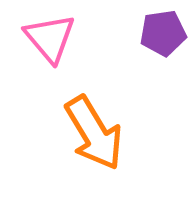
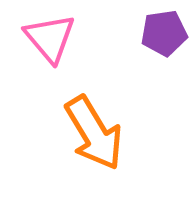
purple pentagon: moved 1 px right
